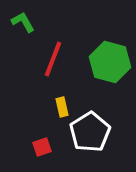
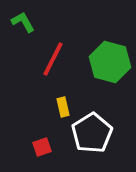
red line: rotated 6 degrees clockwise
yellow rectangle: moved 1 px right
white pentagon: moved 2 px right, 1 px down
